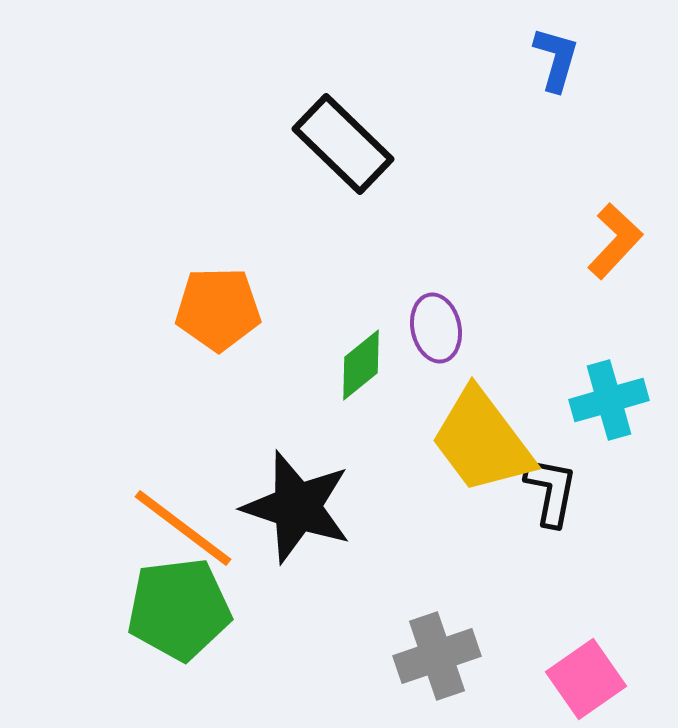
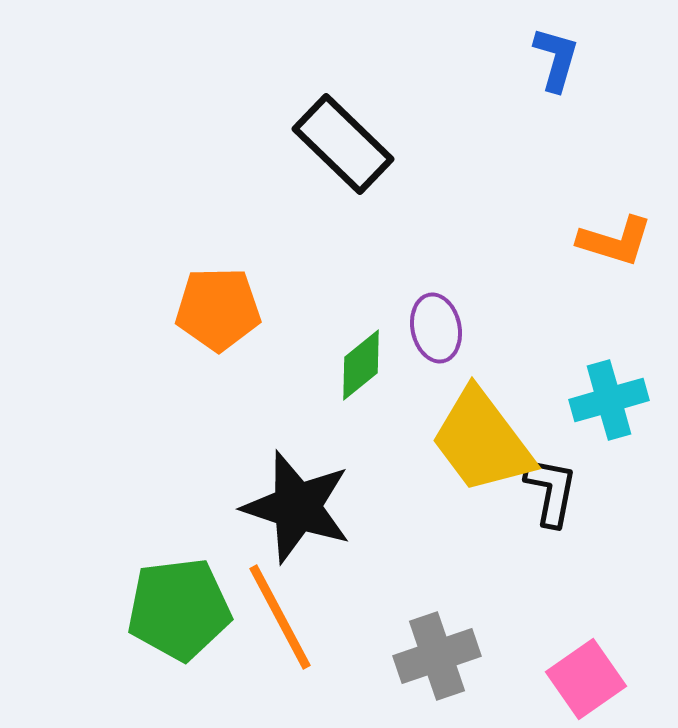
orange L-shape: rotated 64 degrees clockwise
orange line: moved 97 px right, 89 px down; rotated 25 degrees clockwise
